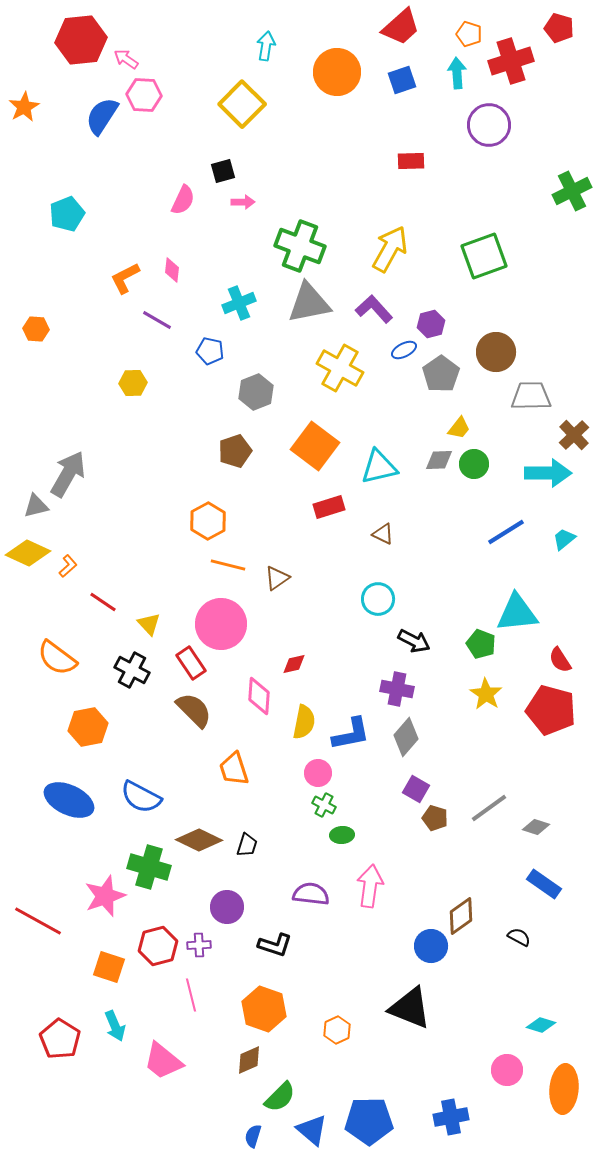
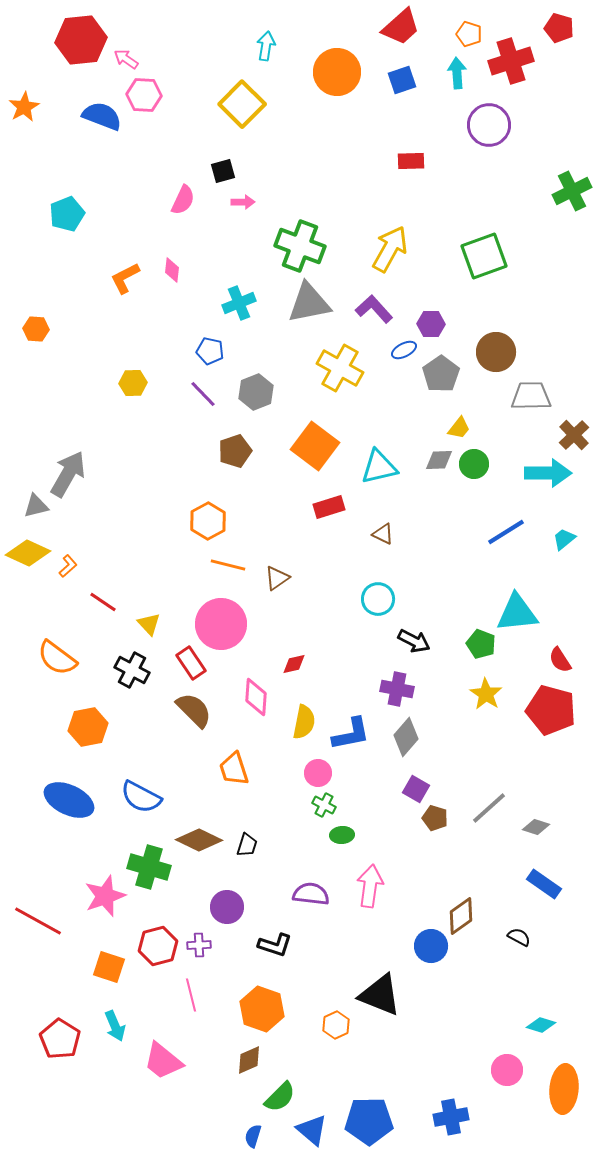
blue semicircle at (102, 116): rotated 78 degrees clockwise
purple line at (157, 320): moved 46 px right, 74 px down; rotated 16 degrees clockwise
purple hexagon at (431, 324): rotated 16 degrees clockwise
pink diamond at (259, 696): moved 3 px left, 1 px down
gray line at (489, 808): rotated 6 degrees counterclockwise
black triangle at (410, 1008): moved 30 px left, 13 px up
orange hexagon at (264, 1009): moved 2 px left
orange hexagon at (337, 1030): moved 1 px left, 5 px up
